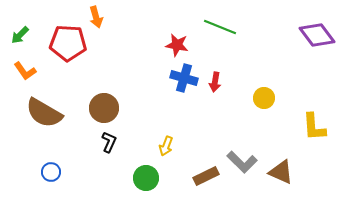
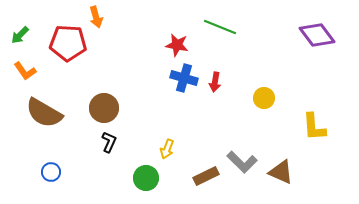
yellow arrow: moved 1 px right, 3 px down
